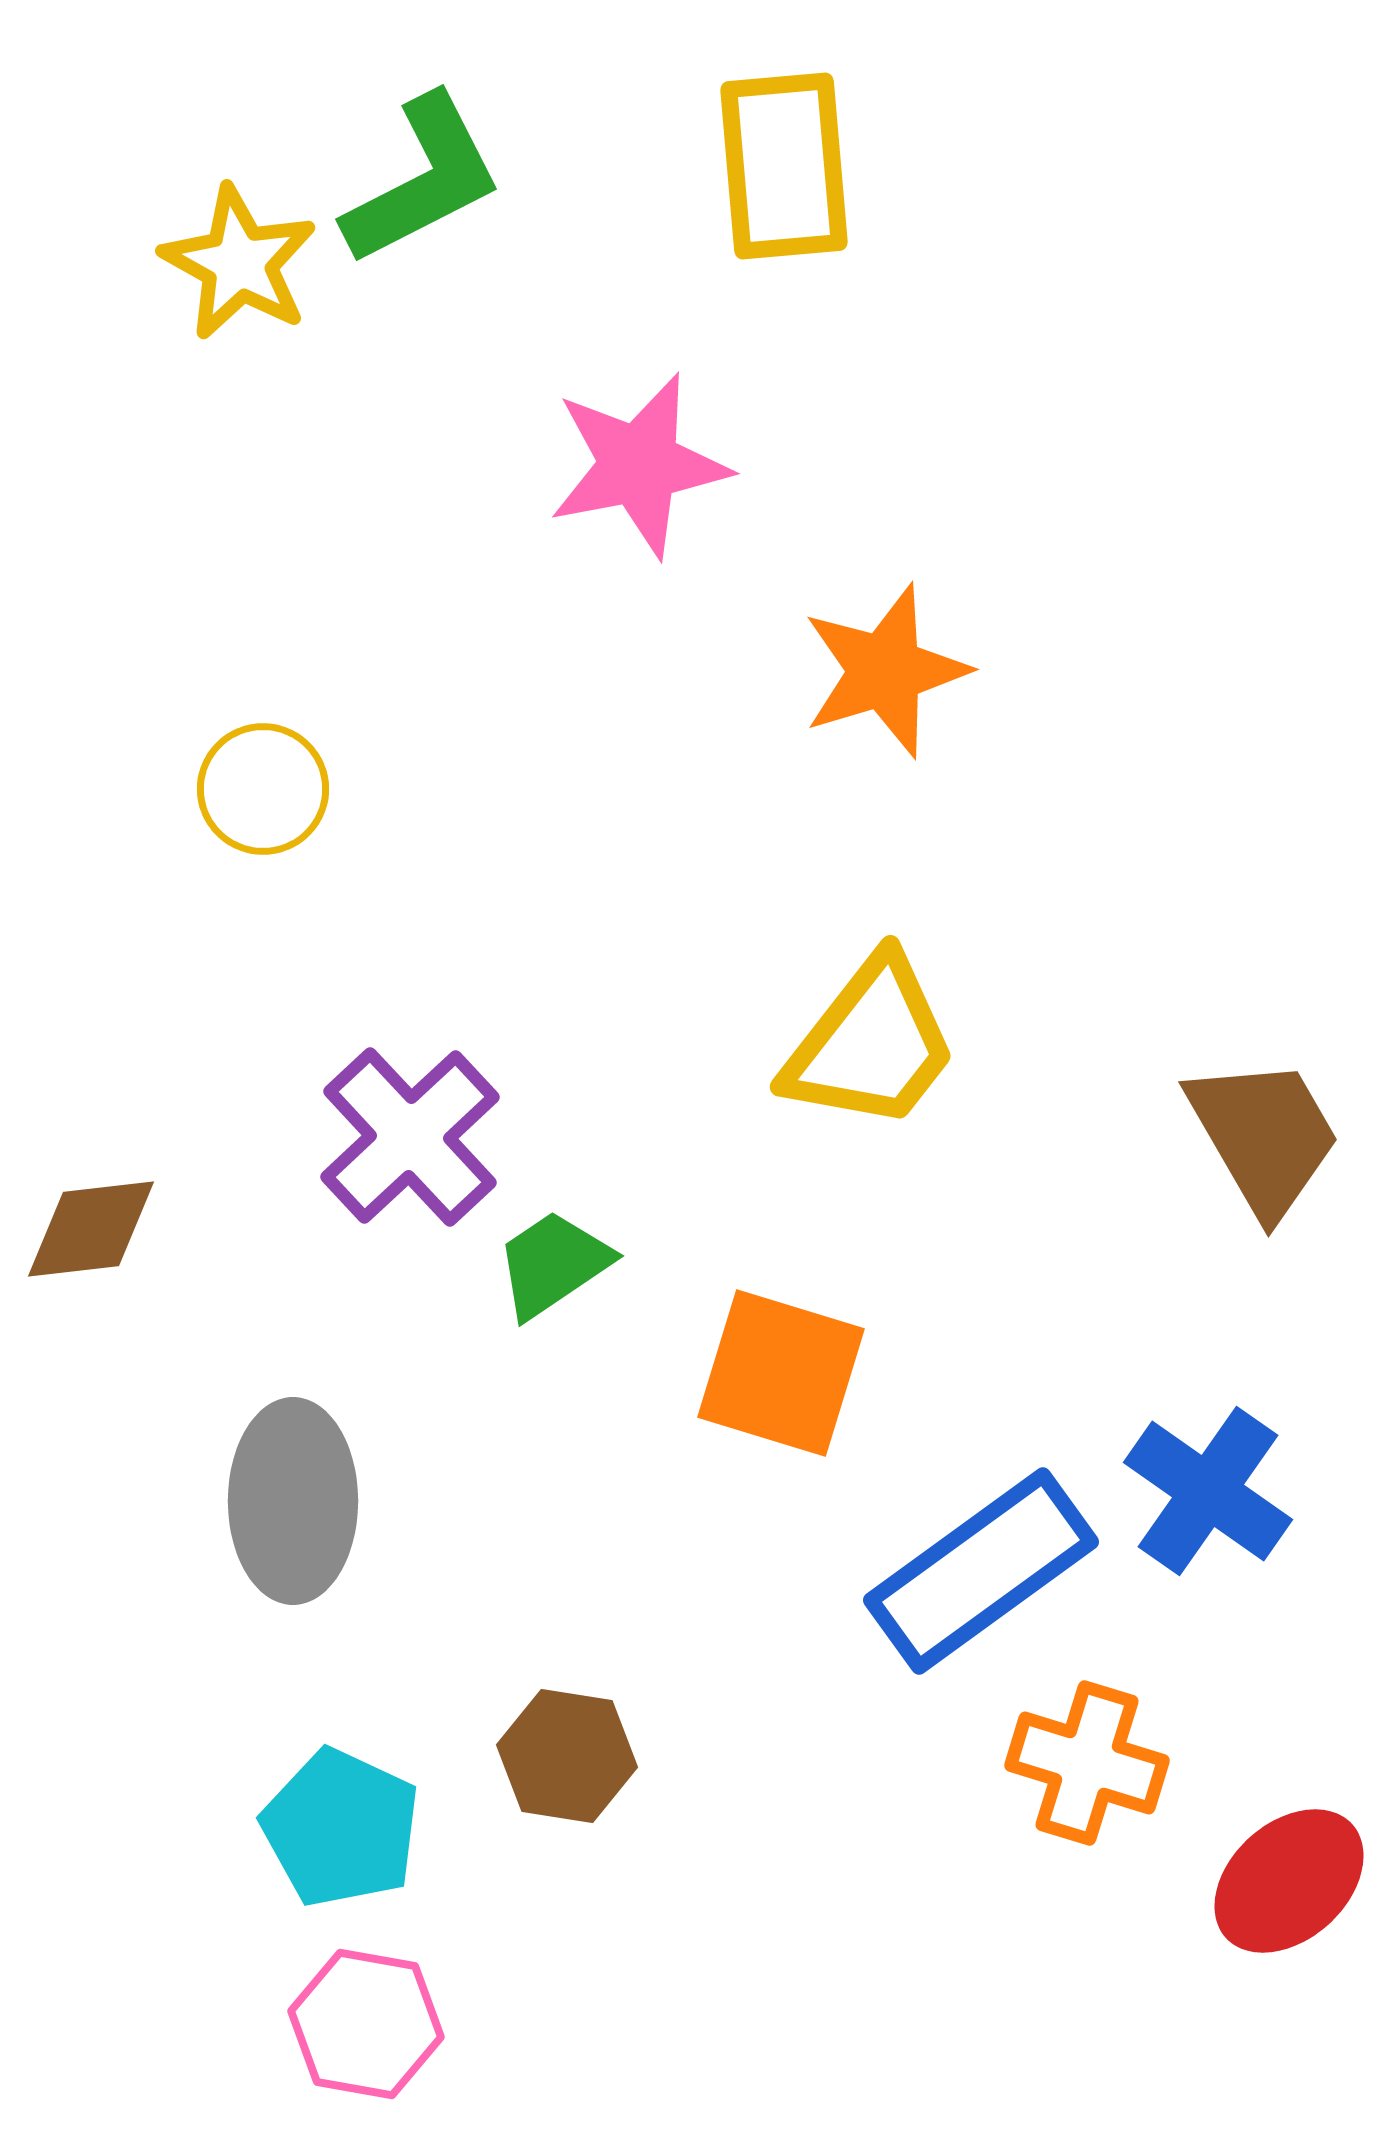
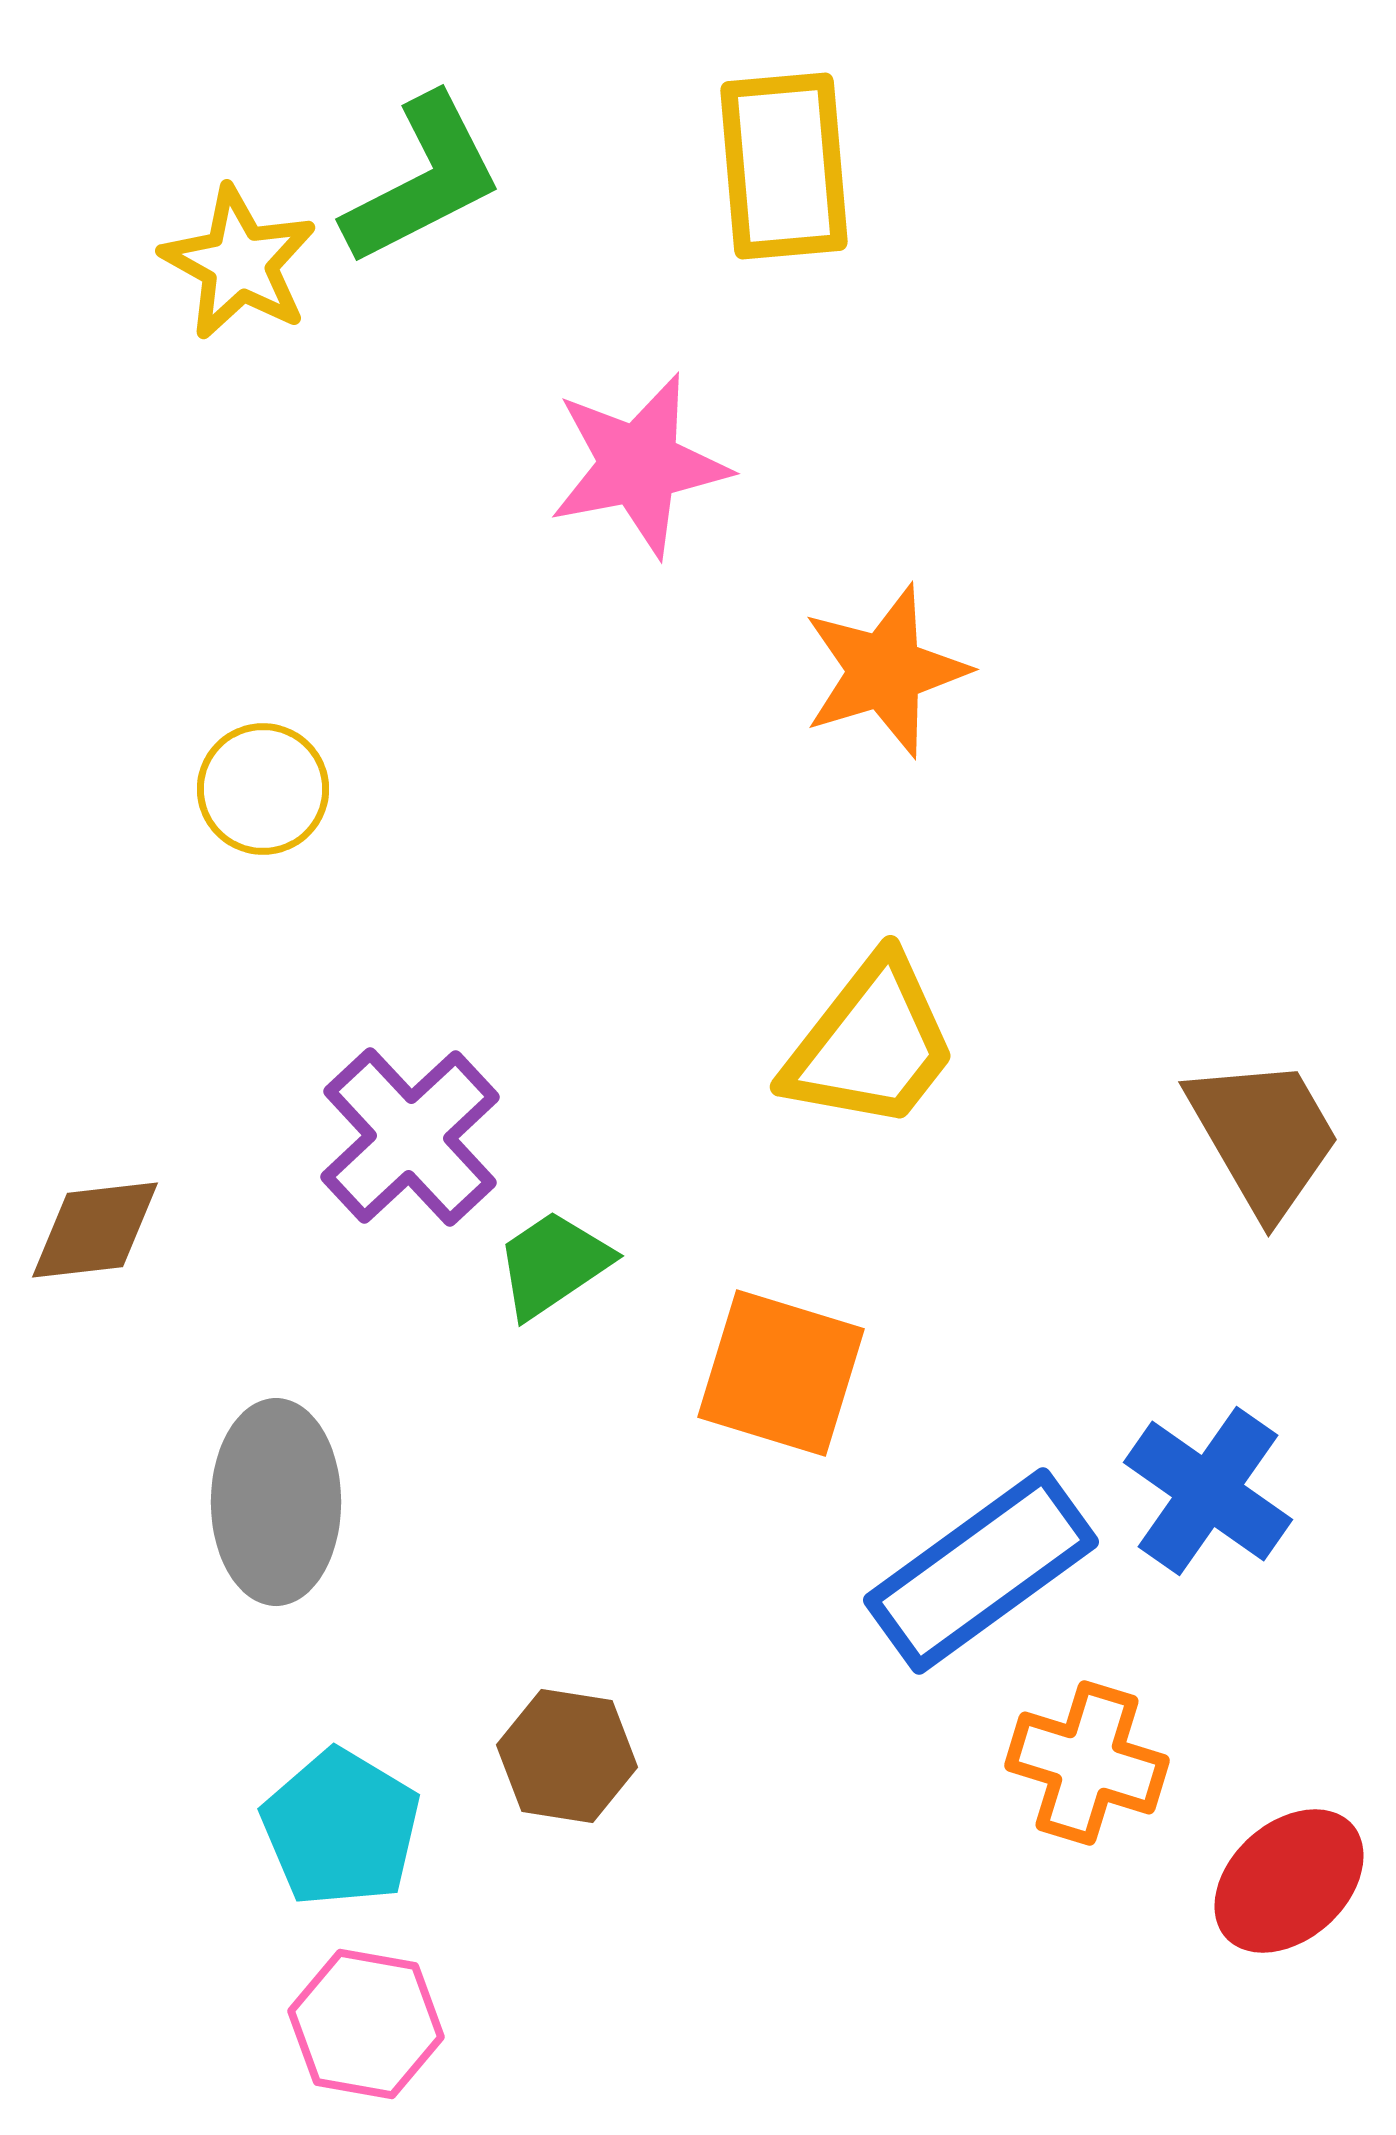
brown diamond: moved 4 px right, 1 px down
gray ellipse: moved 17 px left, 1 px down
cyan pentagon: rotated 6 degrees clockwise
